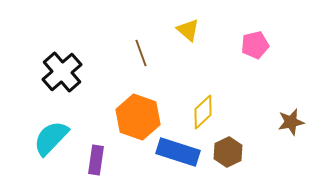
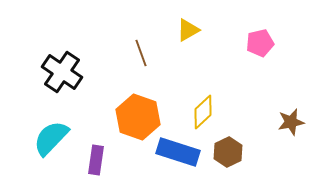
yellow triangle: rotated 50 degrees clockwise
pink pentagon: moved 5 px right, 2 px up
black cross: rotated 15 degrees counterclockwise
